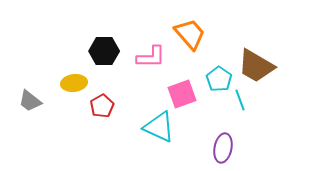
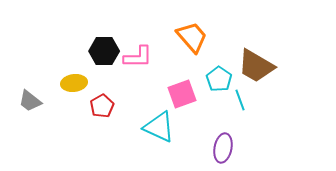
orange trapezoid: moved 2 px right, 3 px down
pink L-shape: moved 13 px left
